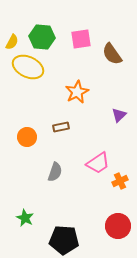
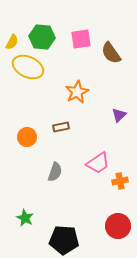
brown semicircle: moved 1 px left, 1 px up
orange cross: rotated 14 degrees clockwise
